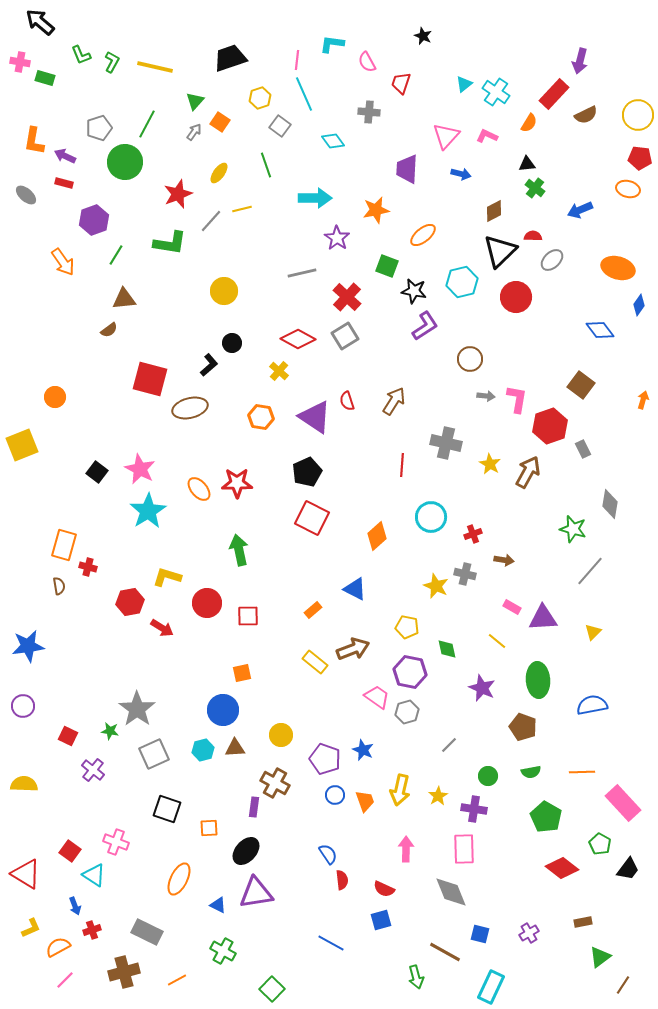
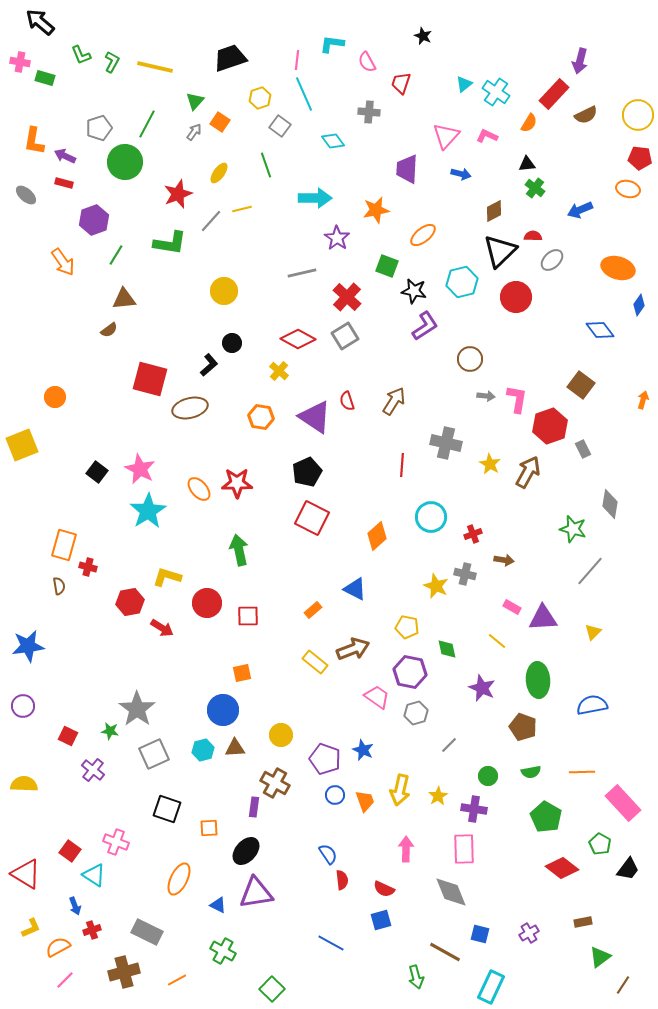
gray hexagon at (407, 712): moved 9 px right, 1 px down
